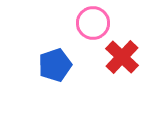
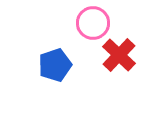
red cross: moved 3 px left, 2 px up
